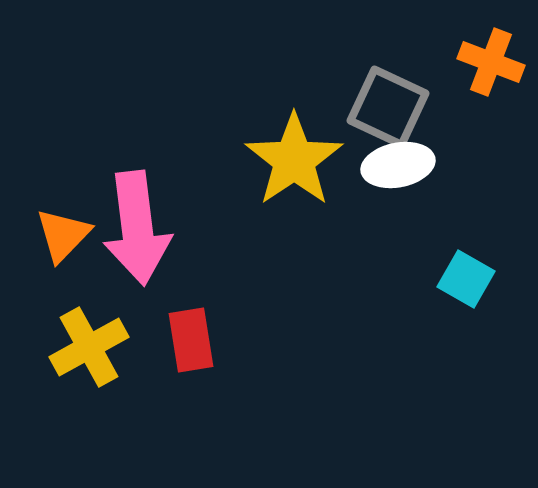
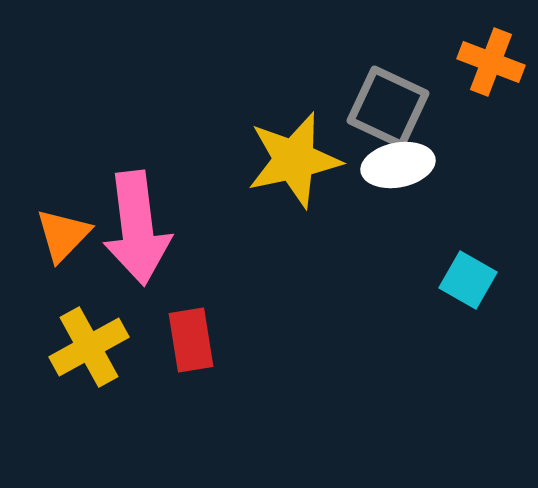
yellow star: rotated 22 degrees clockwise
cyan square: moved 2 px right, 1 px down
